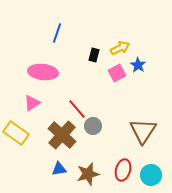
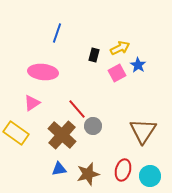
cyan circle: moved 1 px left, 1 px down
